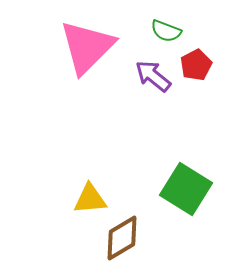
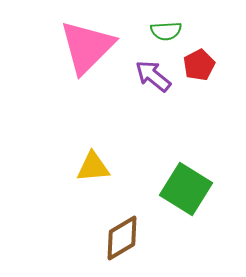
green semicircle: rotated 24 degrees counterclockwise
red pentagon: moved 3 px right
yellow triangle: moved 3 px right, 32 px up
